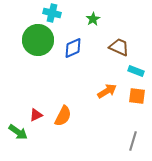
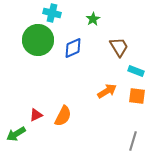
brown trapezoid: rotated 35 degrees clockwise
green arrow: moved 2 px left, 2 px down; rotated 114 degrees clockwise
